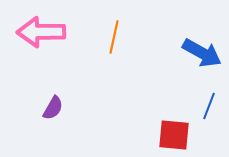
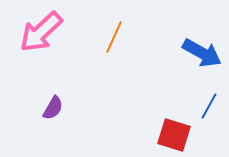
pink arrow: rotated 42 degrees counterclockwise
orange line: rotated 12 degrees clockwise
blue line: rotated 8 degrees clockwise
red square: rotated 12 degrees clockwise
